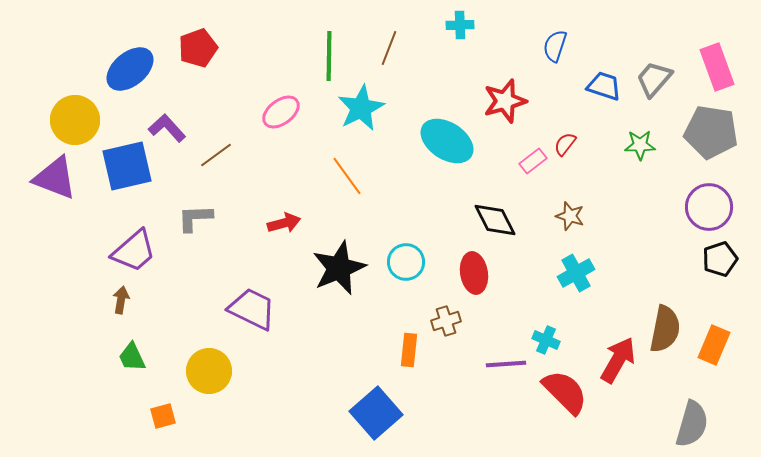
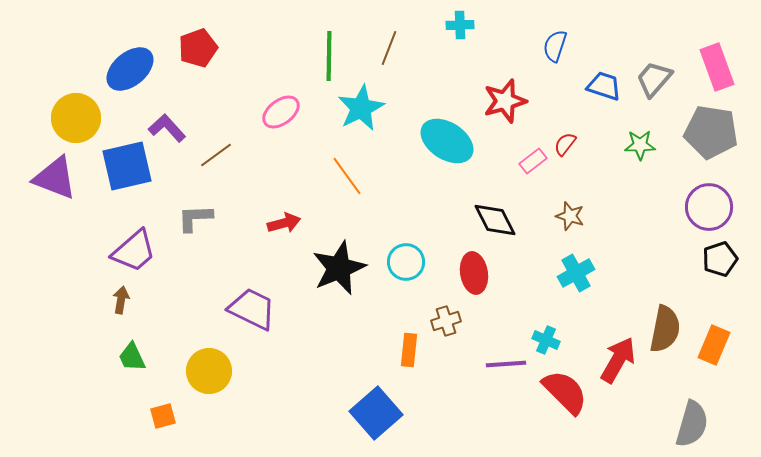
yellow circle at (75, 120): moved 1 px right, 2 px up
